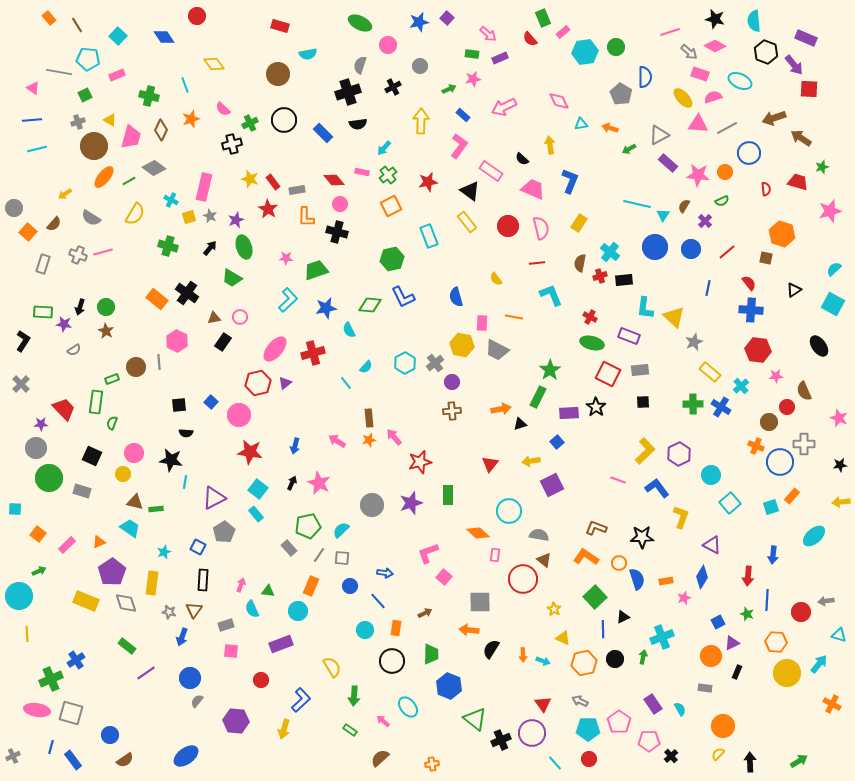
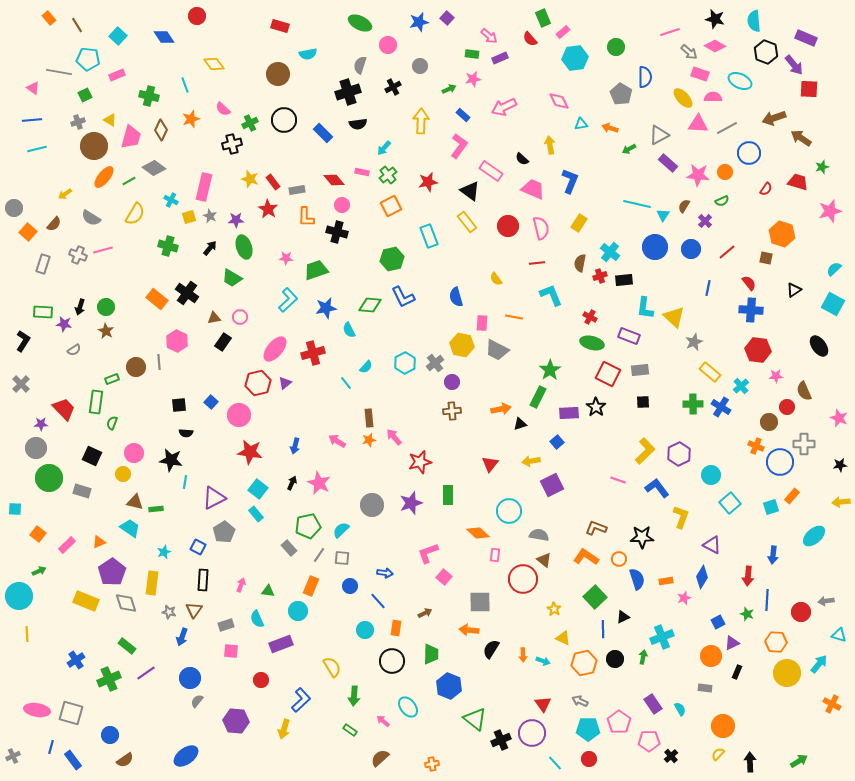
pink arrow at (488, 34): moved 1 px right, 2 px down
cyan hexagon at (585, 52): moved 10 px left, 6 px down
pink semicircle at (713, 97): rotated 18 degrees clockwise
red semicircle at (766, 189): rotated 40 degrees clockwise
pink circle at (340, 204): moved 2 px right, 1 px down
purple star at (236, 220): rotated 21 degrees clockwise
pink line at (103, 252): moved 2 px up
orange circle at (619, 563): moved 4 px up
cyan semicircle at (252, 609): moved 5 px right, 10 px down
green cross at (51, 679): moved 58 px right
